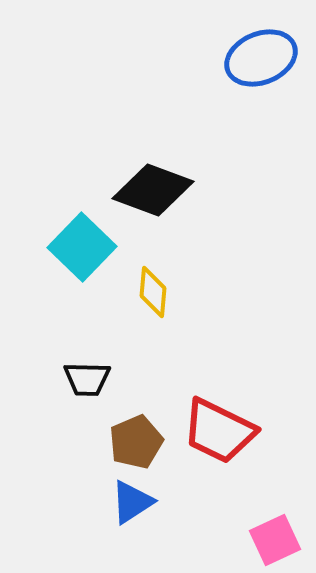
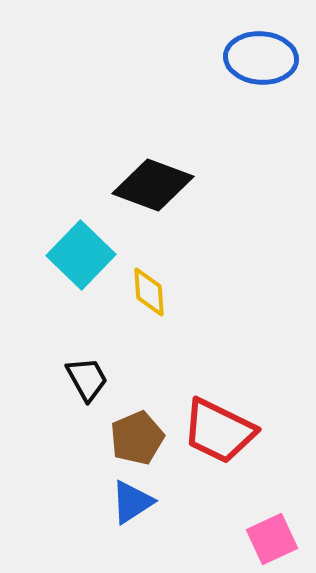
blue ellipse: rotated 26 degrees clockwise
black diamond: moved 5 px up
cyan square: moved 1 px left, 8 px down
yellow diamond: moved 4 px left; rotated 9 degrees counterclockwise
black trapezoid: rotated 120 degrees counterclockwise
brown pentagon: moved 1 px right, 4 px up
pink square: moved 3 px left, 1 px up
